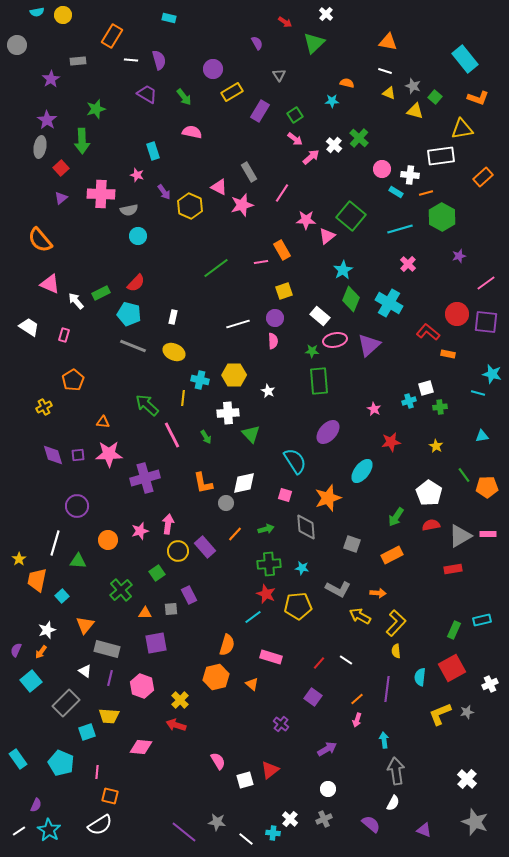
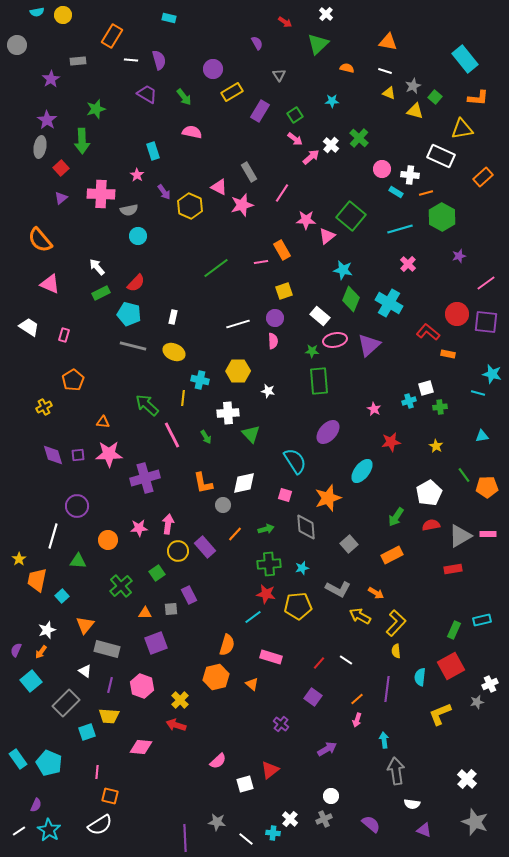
green triangle at (314, 43): moved 4 px right, 1 px down
orange semicircle at (347, 83): moved 15 px up
gray star at (413, 86): rotated 28 degrees clockwise
orange L-shape at (478, 98): rotated 15 degrees counterclockwise
white cross at (334, 145): moved 3 px left
white rectangle at (441, 156): rotated 32 degrees clockwise
pink star at (137, 175): rotated 16 degrees clockwise
cyan star at (343, 270): rotated 30 degrees counterclockwise
white arrow at (76, 301): moved 21 px right, 34 px up
gray line at (133, 346): rotated 8 degrees counterclockwise
yellow hexagon at (234, 375): moved 4 px right, 4 px up
white star at (268, 391): rotated 16 degrees counterclockwise
white pentagon at (429, 493): rotated 10 degrees clockwise
gray circle at (226, 503): moved 3 px left, 2 px down
pink star at (140, 531): moved 1 px left, 3 px up; rotated 12 degrees clockwise
white line at (55, 543): moved 2 px left, 7 px up
gray square at (352, 544): moved 3 px left; rotated 30 degrees clockwise
cyan star at (302, 568): rotated 24 degrees counterclockwise
green cross at (121, 590): moved 4 px up
orange arrow at (378, 593): moved 2 px left; rotated 28 degrees clockwise
red star at (266, 594): rotated 12 degrees counterclockwise
purple square at (156, 643): rotated 10 degrees counterclockwise
red square at (452, 668): moved 1 px left, 2 px up
purple line at (110, 678): moved 7 px down
gray star at (467, 712): moved 10 px right, 10 px up
pink semicircle at (218, 761): rotated 78 degrees clockwise
cyan pentagon at (61, 763): moved 12 px left
white square at (245, 780): moved 4 px down
white circle at (328, 789): moved 3 px right, 7 px down
white semicircle at (393, 803): moved 19 px right, 1 px down; rotated 70 degrees clockwise
purple line at (184, 832): moved 1 px right, 6 px down; rotated 48 degrees clockwise
